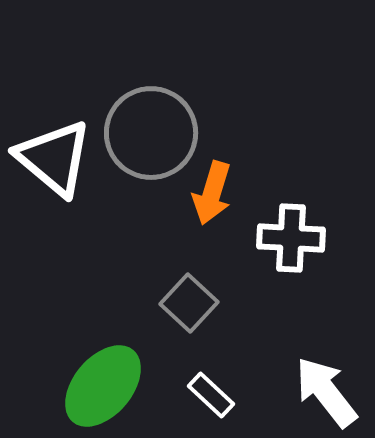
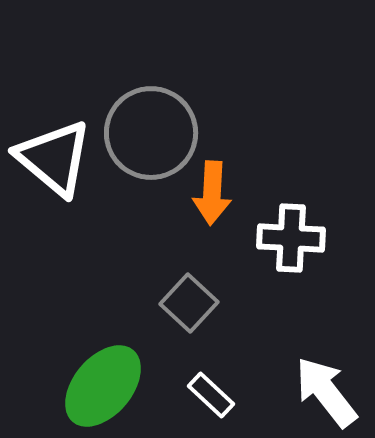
orange arrow: rotated 14 degrees counterclockwise
